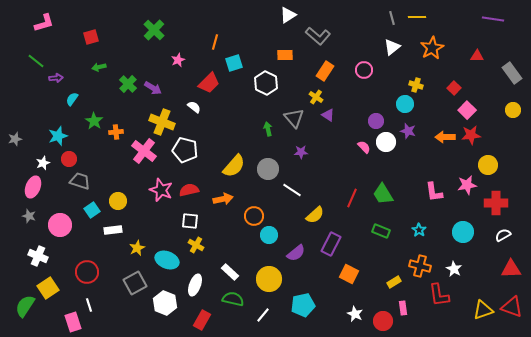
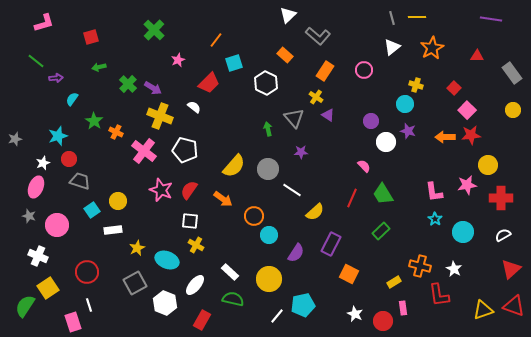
white triangle at (288, 15): rotated 12 degrees counterclockwise
purple line at (493, 19): moved 2 px left
orange line at (215, 42): moved 1 px right, 2 px up; rotated 21 degrees clockwise
orange rectangle at (285, 55): rotated 42 degrees clockwise
purple circle at (376, 121): moved 5 px left
yellow cross at (162, 122): moved 2 px left, 6 px up
orange cross at (116, 132): rotated 32 degrees clockwise
pink semicircle at (364, 147): moved 19 px down
pink ellipse at (33, 187): moved 3 px right
red semicircle at (189, 190): rotated 42 degrees counterclockwise
orange arrow at (223, 199): rotated 48 degrees clockwise
red cross at (496, 203): moved 5 px right, 5 px up
yellow semicircle at (315, 215): moved 3 px up
pink circle at (60, 225): moved 3 px left
cyan star at (419, 230): moved 16 px right, 11 px up
green rectangle at (381, 231): rotated 66 degrees counterclockwise
purple semicircle at (296, 253): rotated 18 degrees counterclockwise
red triangle at (511, 269): rotated 40 degrees counterclockwise
white ellipse at (195, 285): rotated 20 degrees clockwise
red triangle at (512, 307): moved 2 px right, 1 px up
white line at (263, 315): moved 14 px right, 1 px down
